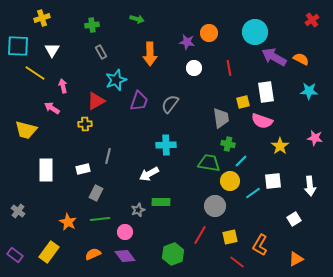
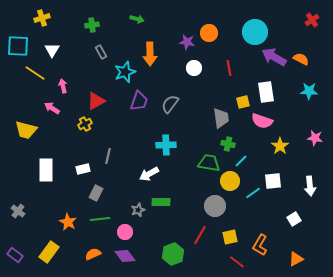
cyan star at (116, 80): moved 9 px right, 8 px up
yellow cross at (85, 124): rotated 24 degrees counterclockwise
